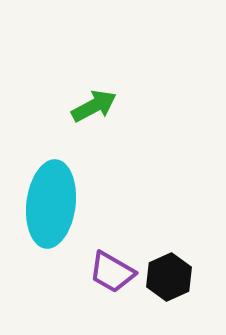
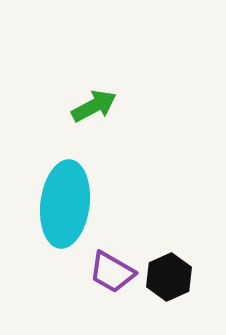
cyan ellipse: moved 14 px right
